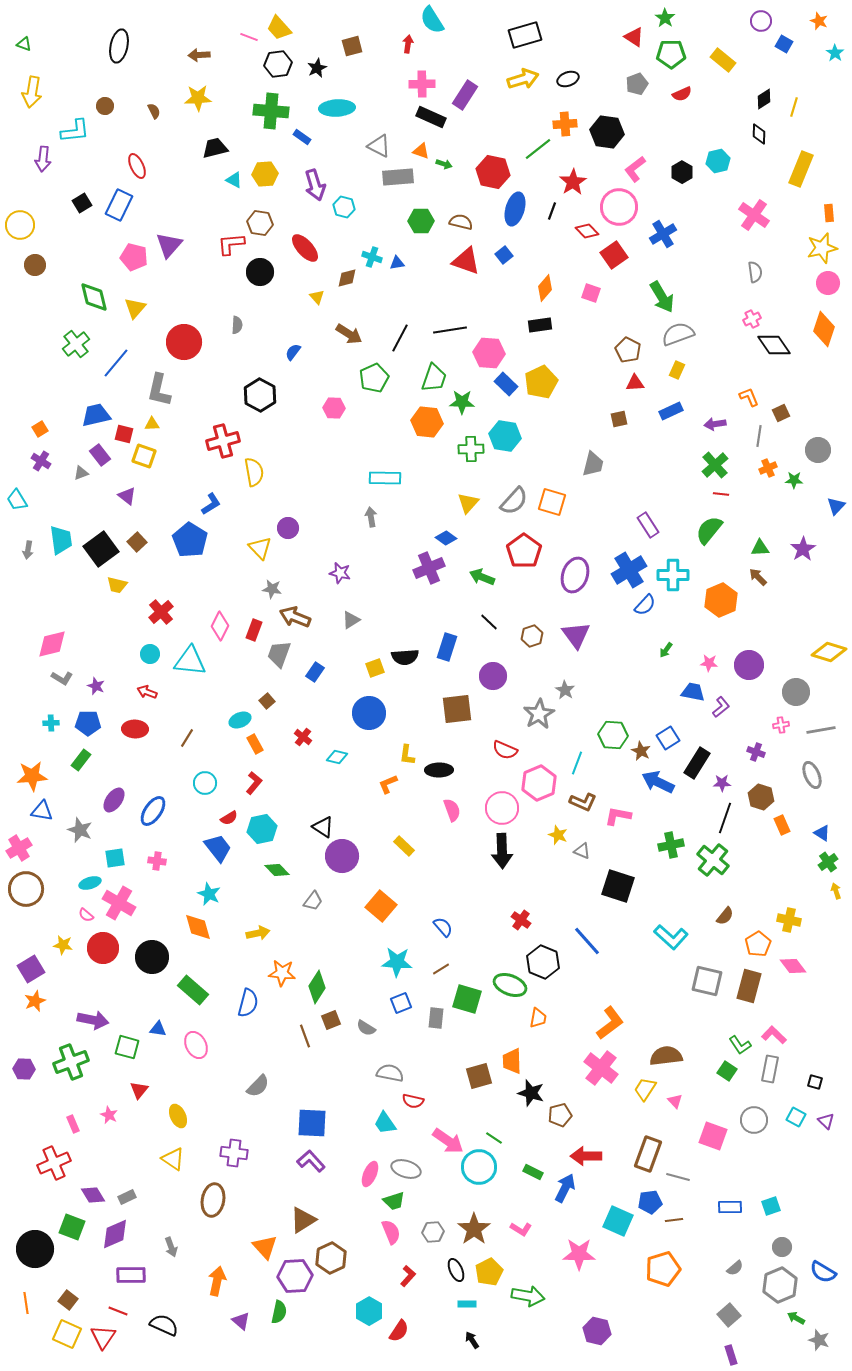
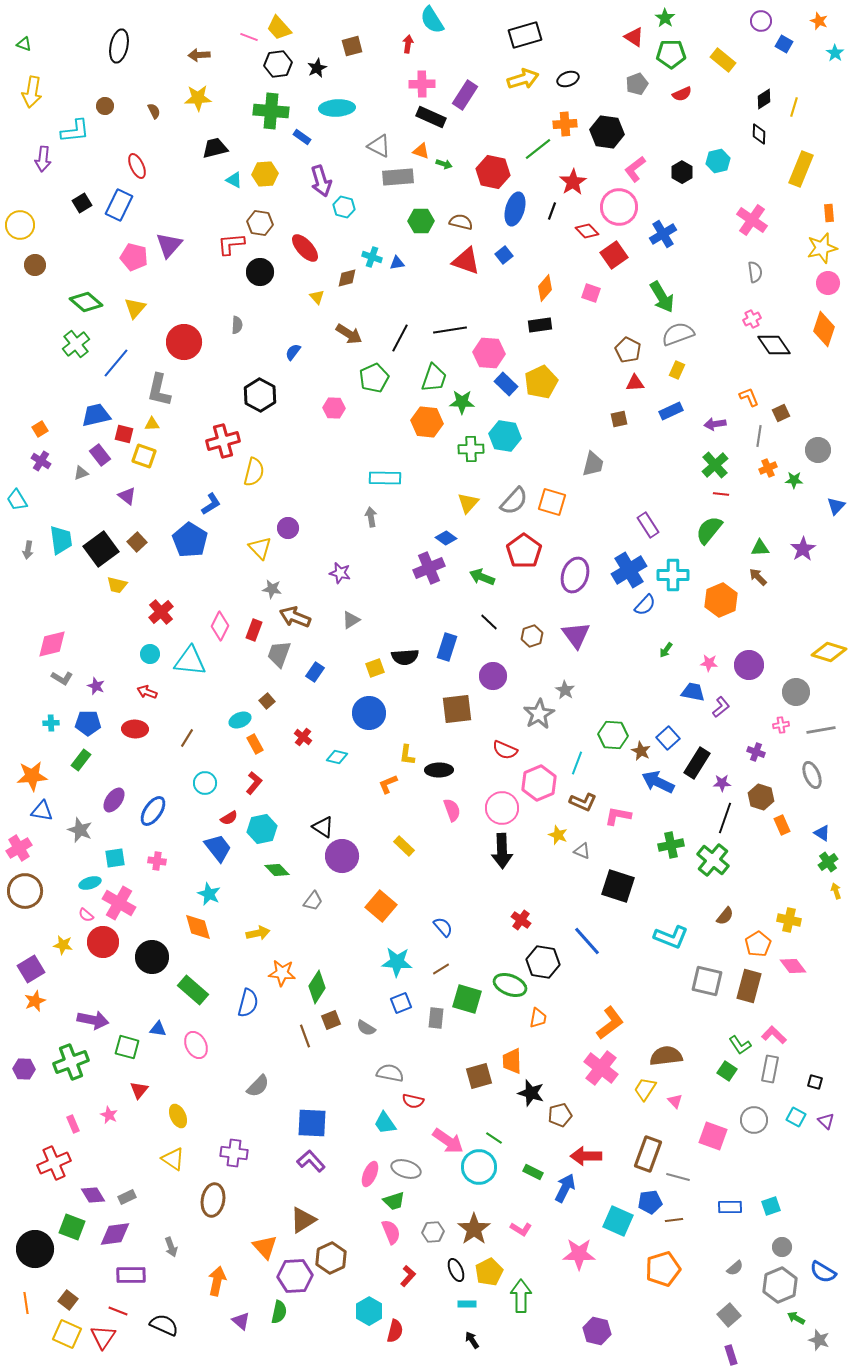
purple arrow at (315, 185): moved 6 px right, 4 px up
pink cross at (754, 215): moved 2 px left, 5 px down
green diamond at (94, 297): moved 8 px left, 5 px down; rotated 36 degrees counterclockwise
yellow semicircle at (254, 472): rotated 24 degrees clockwise
blue square at (668, 738): rotated 10 degrees counterclockwise
brown circle at (26, 889): moved 1 px left, 2 px down
cyan L-shape at (671, 937): rotated 20 degrees counterclockwise
red circle at (103, 948): moved 6 px up
black hexagon at (543, 962): rotated 12 degrees counterclockwise
purple diamond at (115, 1234): rotated 16 degrees clockwise
green arrow at (528, 1296): moved 7 px left; rotated 100 degrees counterclockwise
red semicircle at (399, 1331): moved 4 px left; rotated 20 degrees counterclockwise
